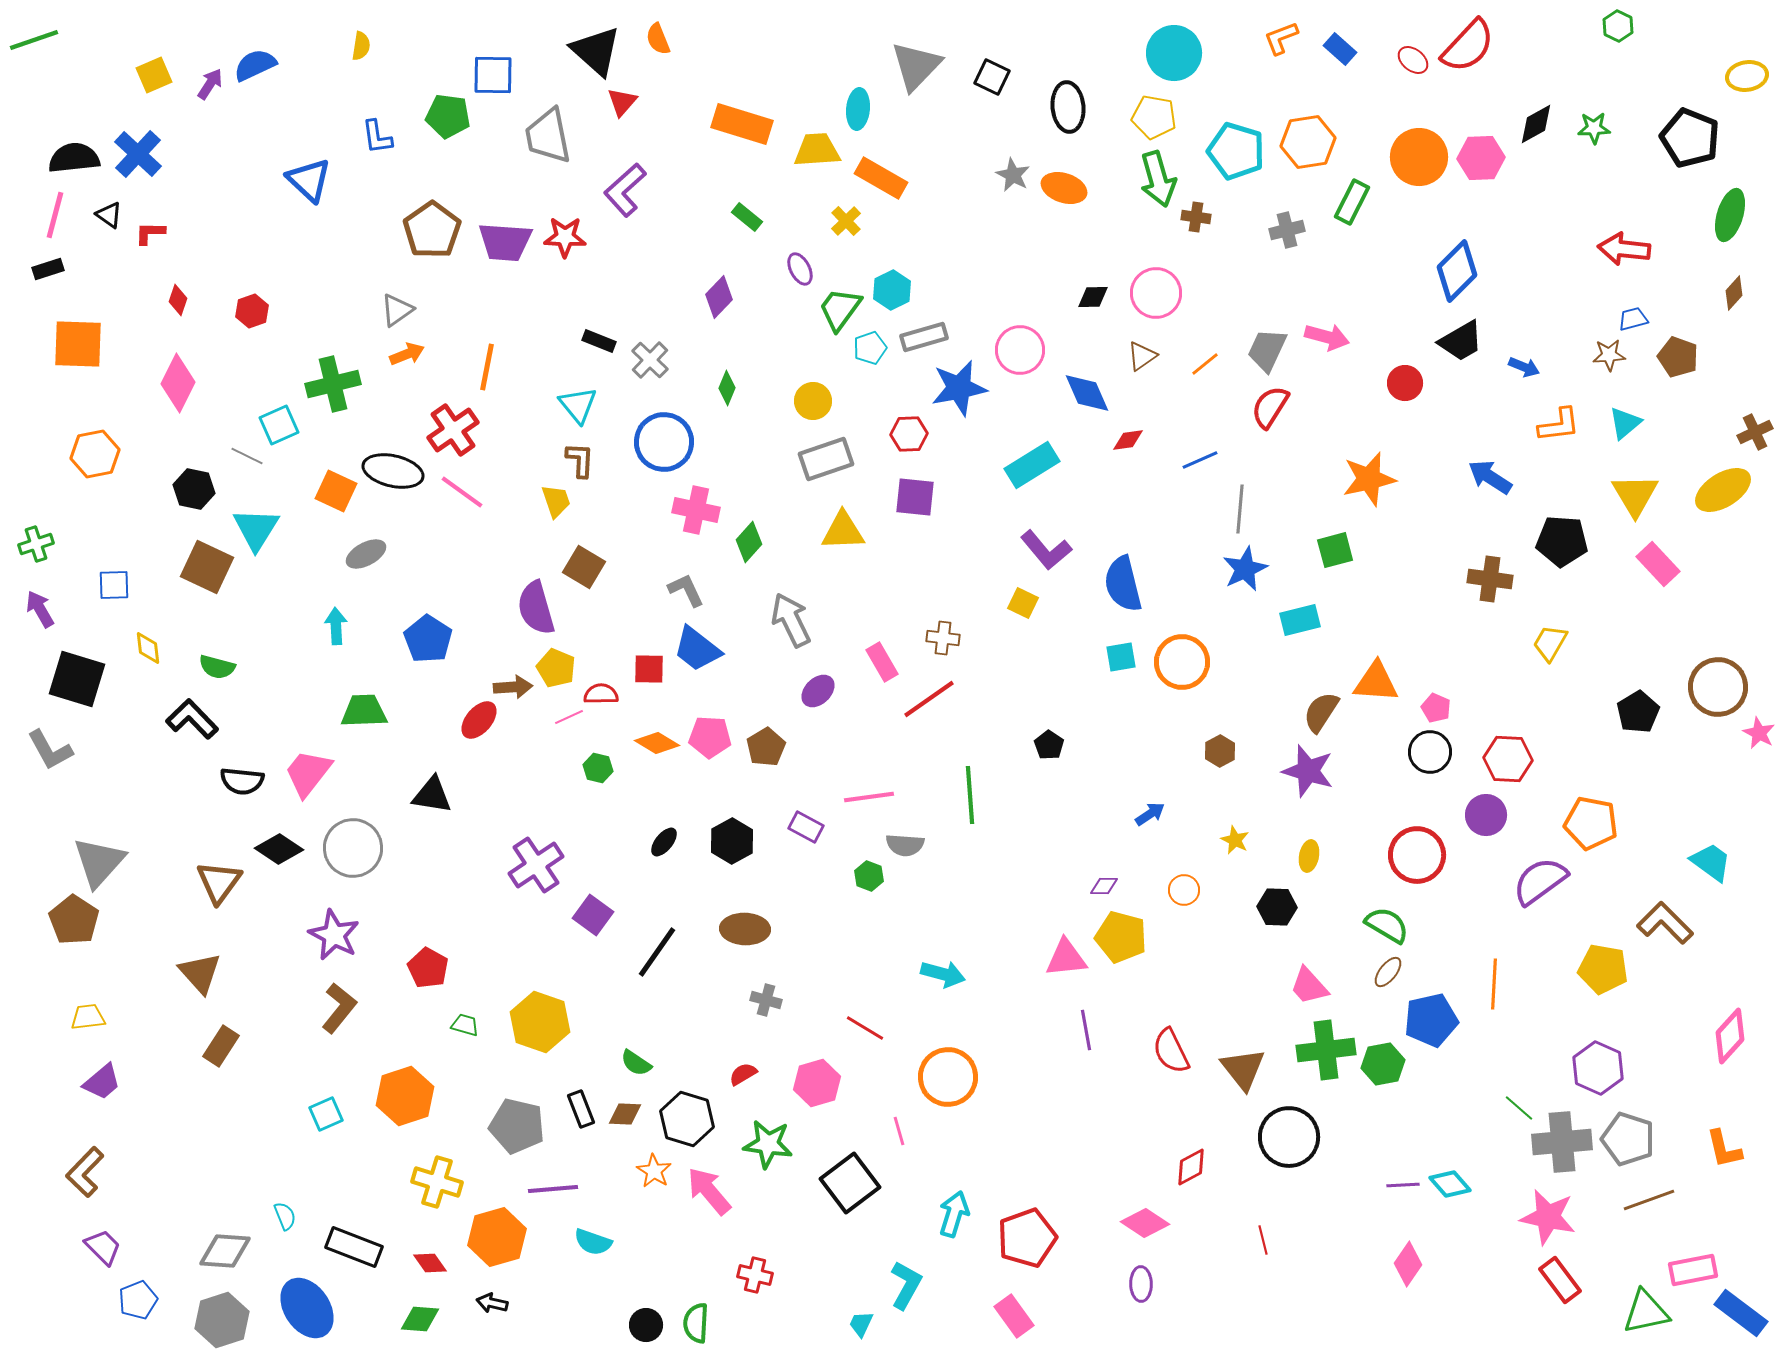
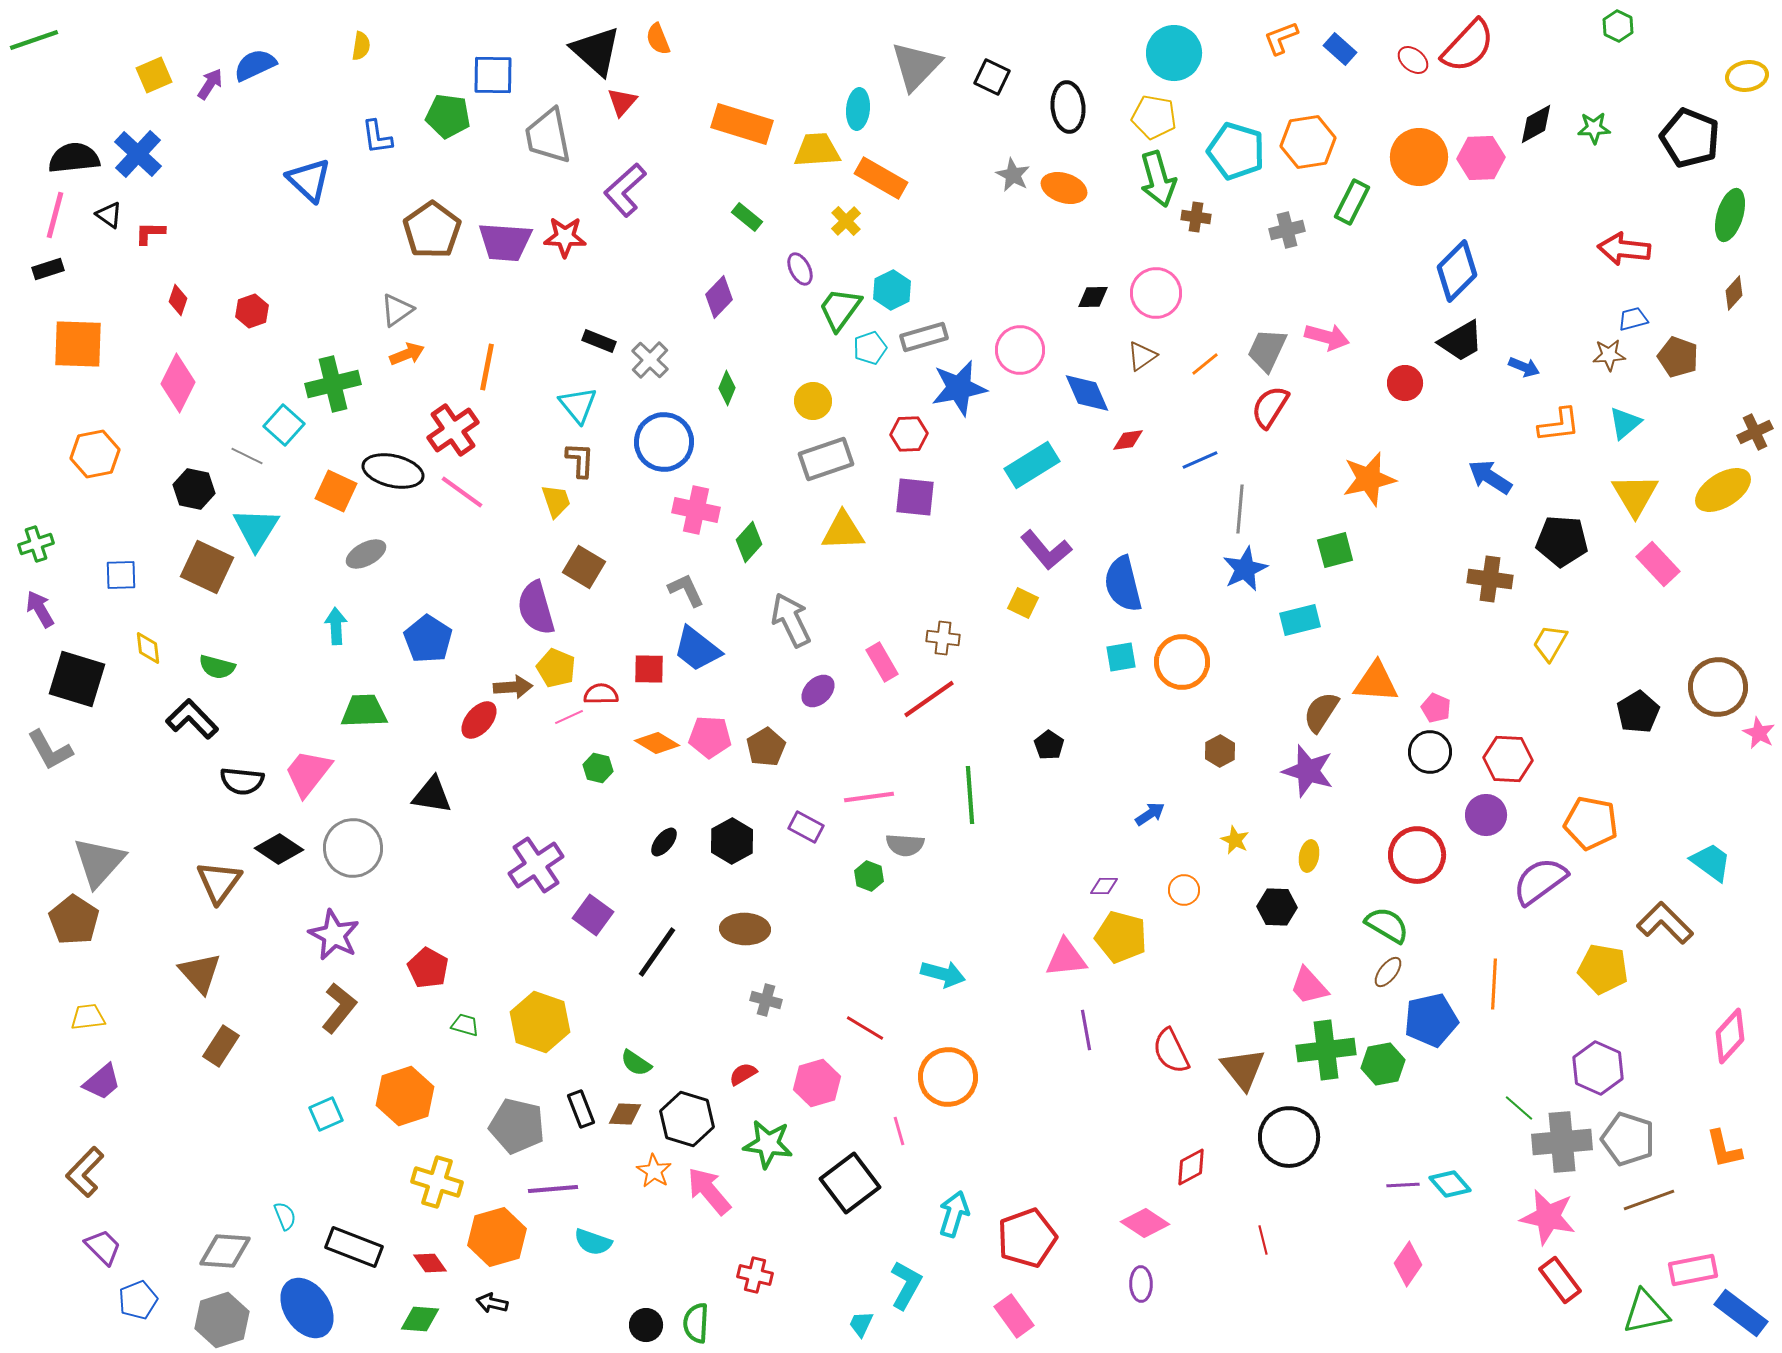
cyan square at (279, 425): moved 5 px right; rotated 24 degrees counterclockwise
blue square at (114, 585): moved 7 px right, 10 px up
